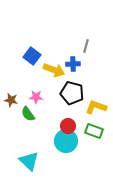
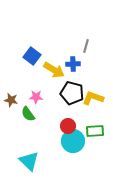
yellow arrow: rotated 10 degrees clockwise
yellow L-shape: moved 3 px left, 9 px up
green rectangle: moved 1 px right; rotated 24 degrees counterclockwise
cyan circle: moved 7 px right
